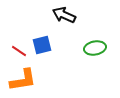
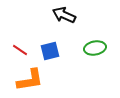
blue square: moved 8 px right, 6 px down
red line: moved 1 px right, 1 px up
orange L-shape: moved 7 px right
